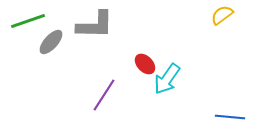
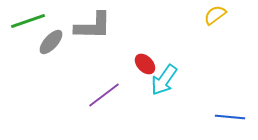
yellow semicircle: moved 7 px left
gray L-shape: moved 2 px left, 1 px down
cyan arrow: moved 3 px left, 1 px down
purple line: rotated 20 degrees clockwise
